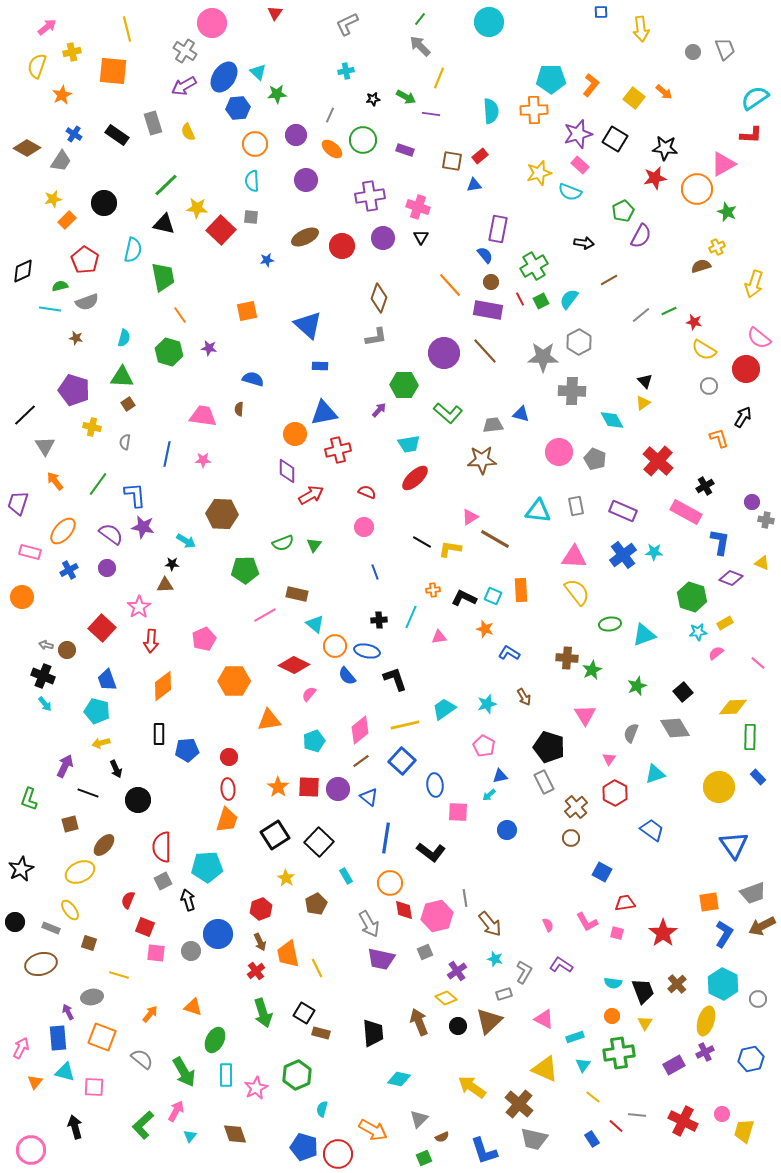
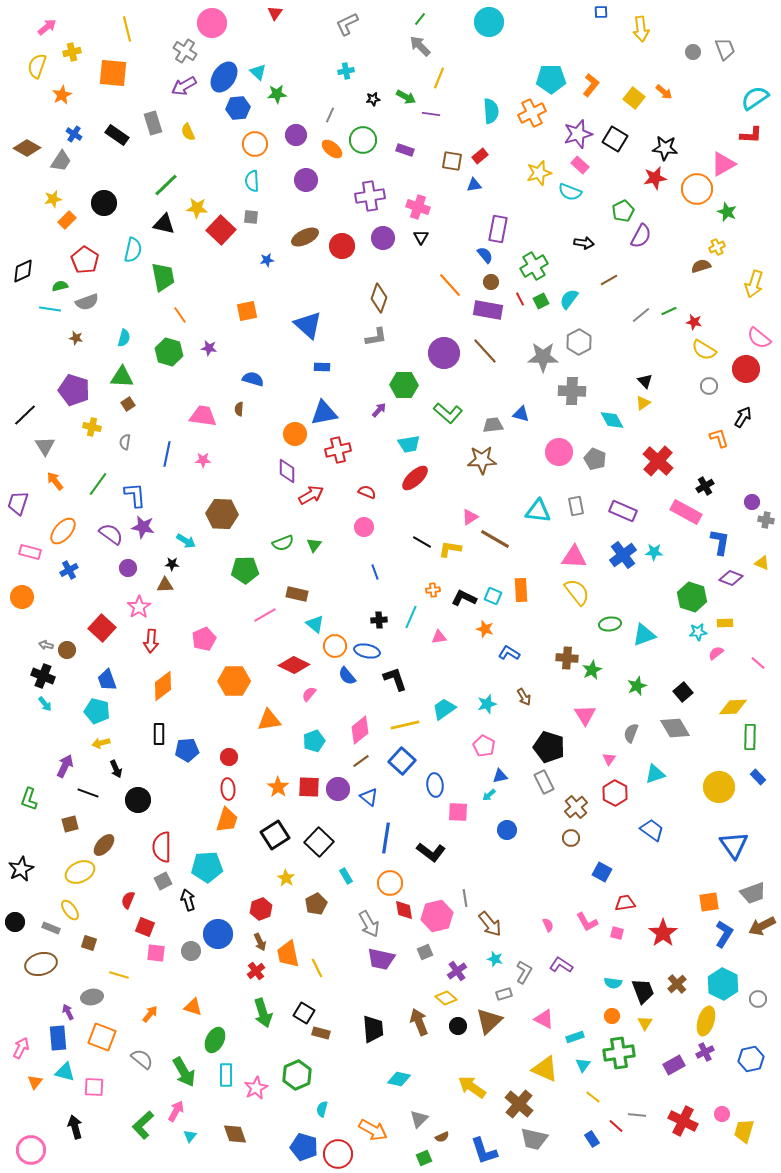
orange square at (113, 71): moved 2 px down
orange cross at (534, 110): moved 2 px left, 3 px down; rotated 24 degrees counterclockwise
blue rectangle at (320, 366): moved 2 px right, 1 px down
purple circle at (107, 568): moved 21 px right
yellow rectangle at (725, 623): rotated 28 degrees clockwise
black trapezoid at (373, 1033): moved 4 px up
